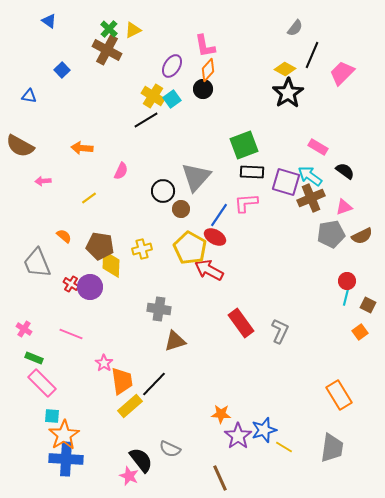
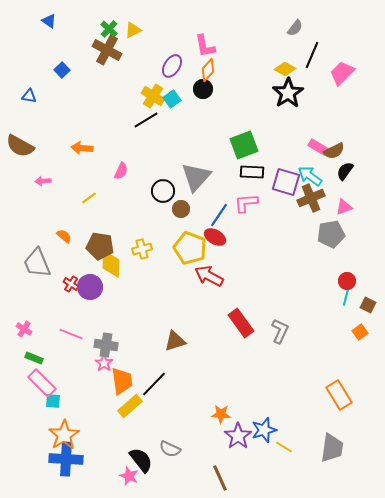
black semicircle at (345, 171): rotated 90 degrees counterclockwise
brown semicircle at (362, 236): moved 28 px left, 85 px up
yellow pentagon at (190, 248): rotated 8 degrees counterclockwise
red arrow at (209, 270): moved 6 px down
gray cross at (159, 309): moved 53 px left, 36 px down
cyan square at (52, 416): moved 1 px right, 15 px up
